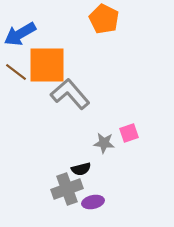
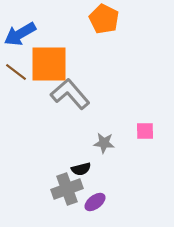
orange square: moved 2 px right, 1 px up
pink square: moved 16 px right, 2 px up; rotated 18 degrees clockwise
purple ellipse: moved 2 px right; rotated 25 degrees counterclockwise
